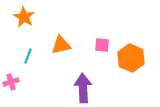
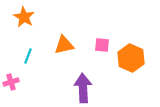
orange triangle: moved 3 px right
